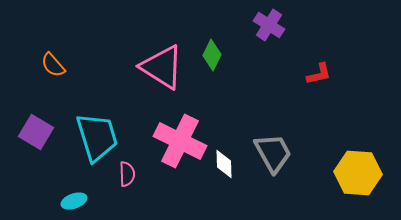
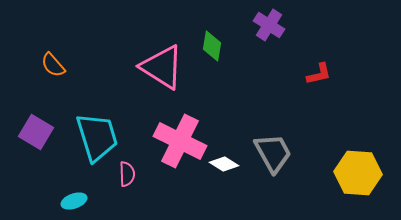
green diamond: moved 9 px up; rotated 16 degrees counterclockwise
white diamond: rotated 56 degrees counterclockwise
